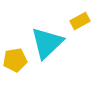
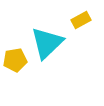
yellow rectangle: moved 1 px right, 1 px up
